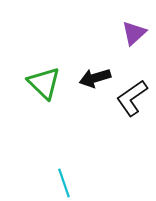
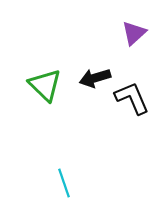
green triangle: moved 1 px right, 2 px down
black L-shape: rotated 102 degrees clockwise
